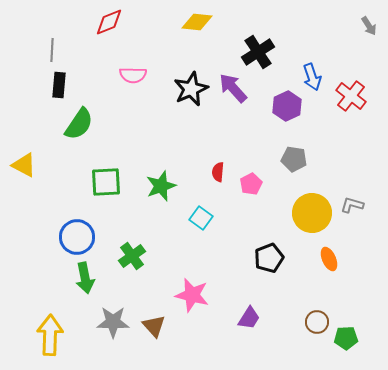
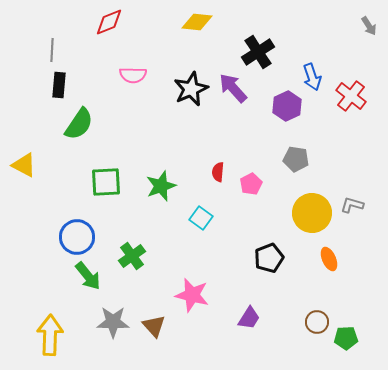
gray pentagon: moved 2 px right
green arrow: moved 3 px right, 2 px up; rotated 28 degrees counterclockwise
